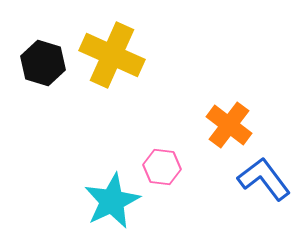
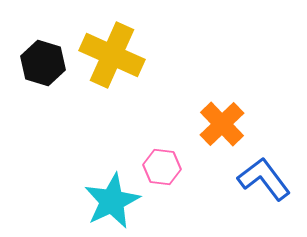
orange cross: moved 7 px left, 1 px up; rotated 9 degrees clockwise
